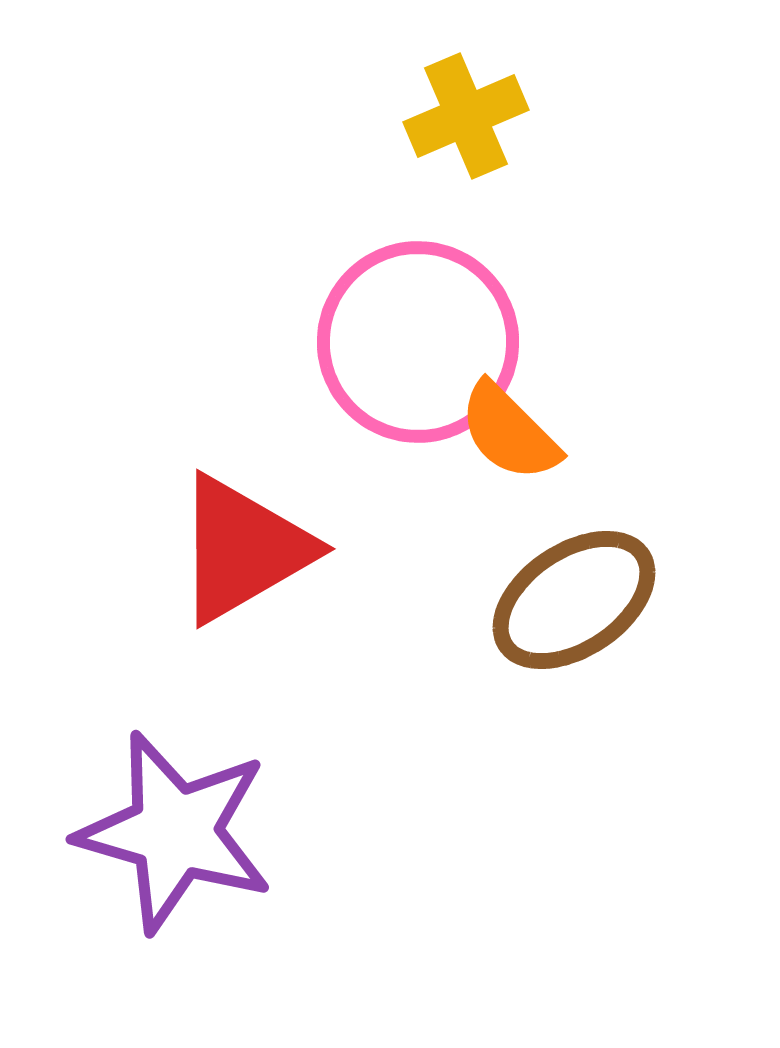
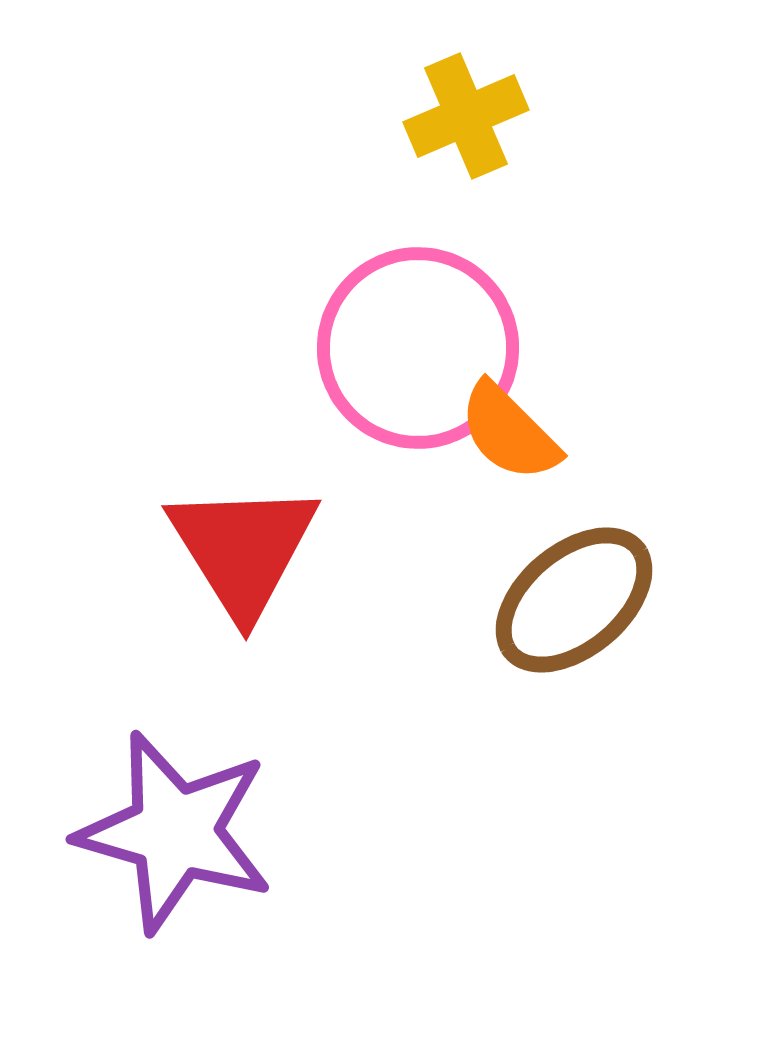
pink circle: moved 6 px down
red triangle: rotated 32 degrees counterclockwise
brown ellipse: rotated 6 degrees counterclockwise
